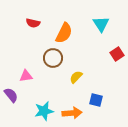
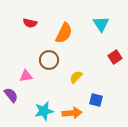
red semicircle: moved 3 px left
red square: moved 2 px left, 3 px down
brown circle: moved 4 px left, 2 px down
